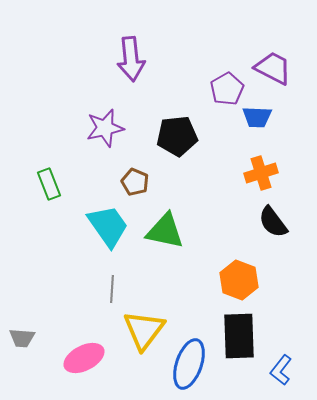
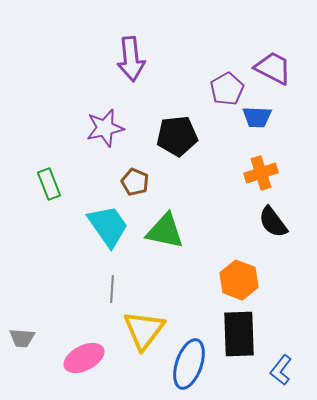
black rectangle: moved 2 px up
